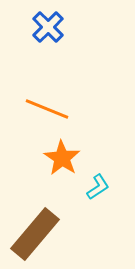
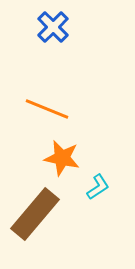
blue cross: moved 5 px right
orange star: rotated 21 degrees counterclockwise
brown rectangle: moved 20 px up
